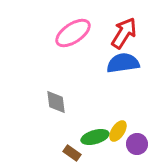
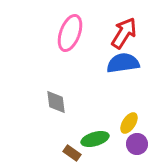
pink ellipse: moved 3 px left; rotated 36 degrees counterclockwise
yellow ellipse: moved 11 px right, 8 px up
green ellipse: moved 2 px down
